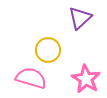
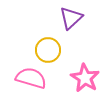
purple triangle: moved 9 px left
pink star: moved 1 px left, 1 px up
